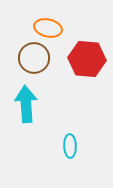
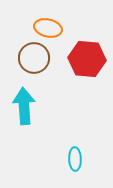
cyan arrow: moved 2 px left, 2 px down
cyan ellipse: moved 5 px right, 13 px down
